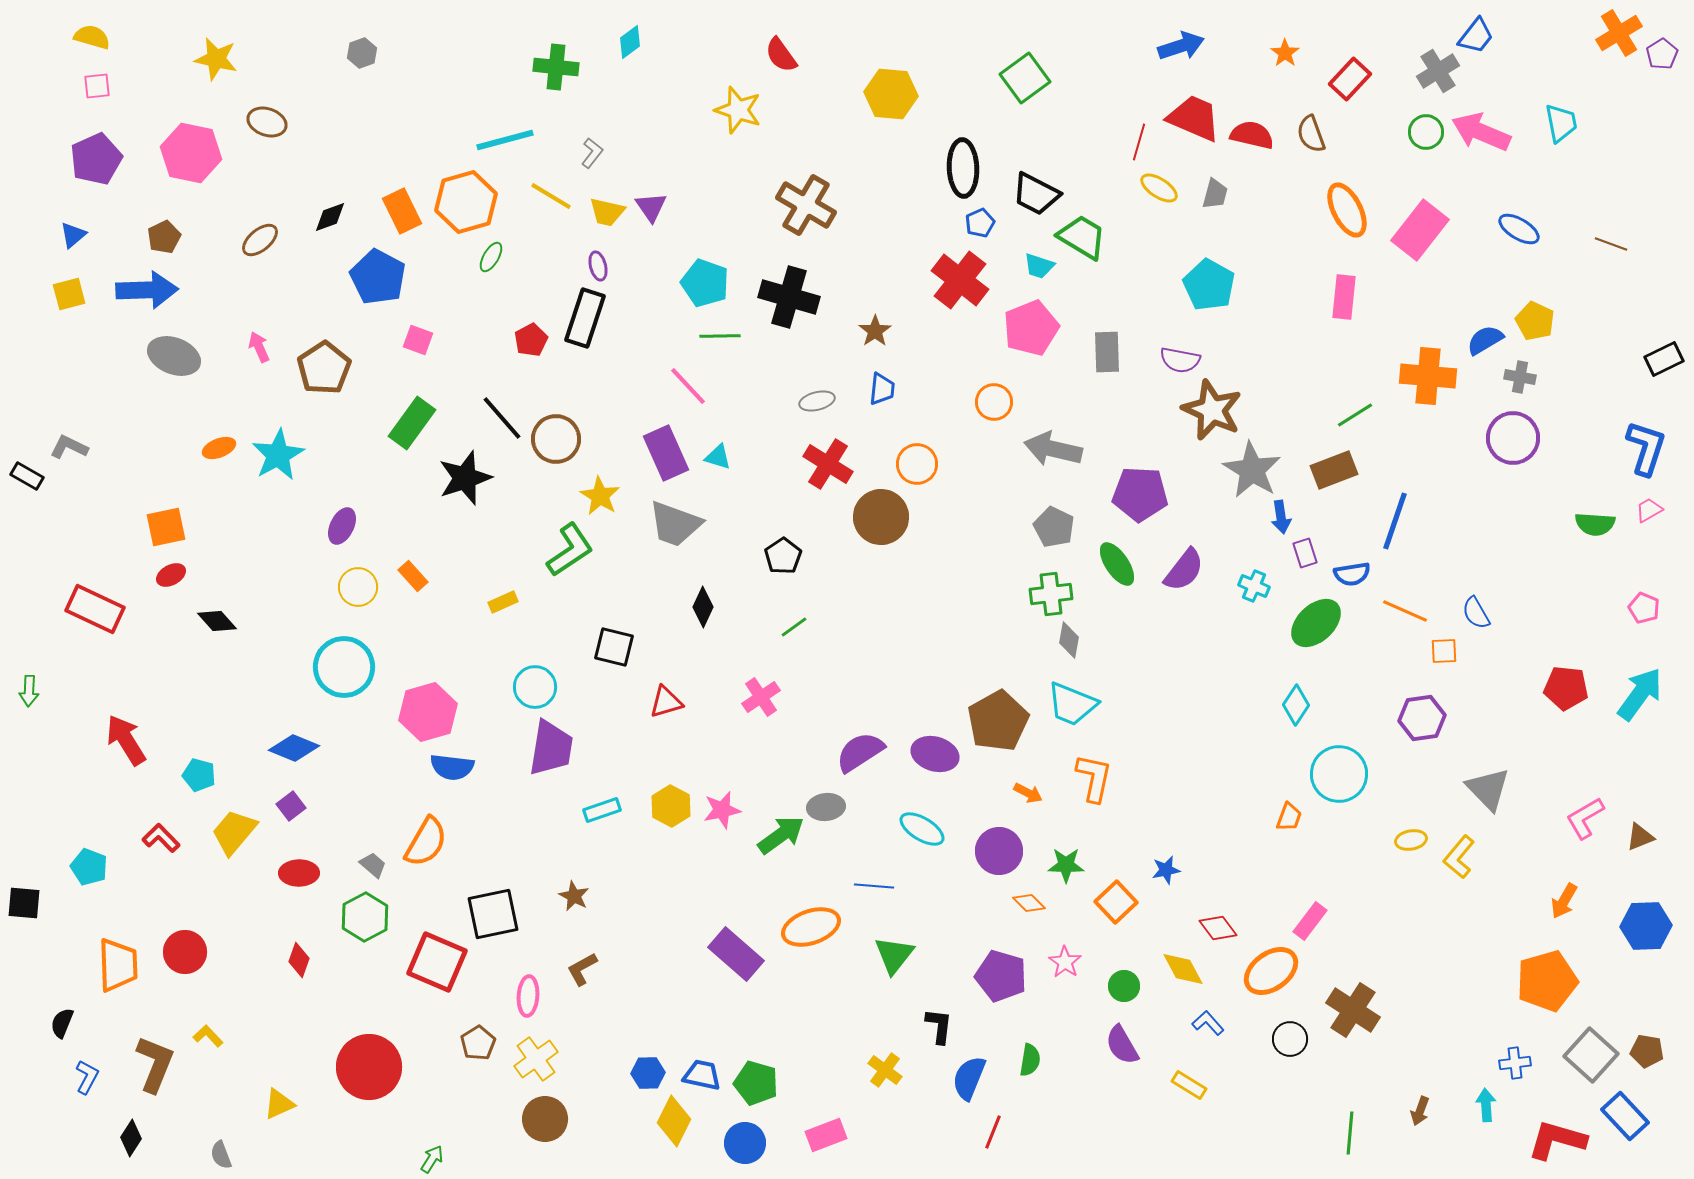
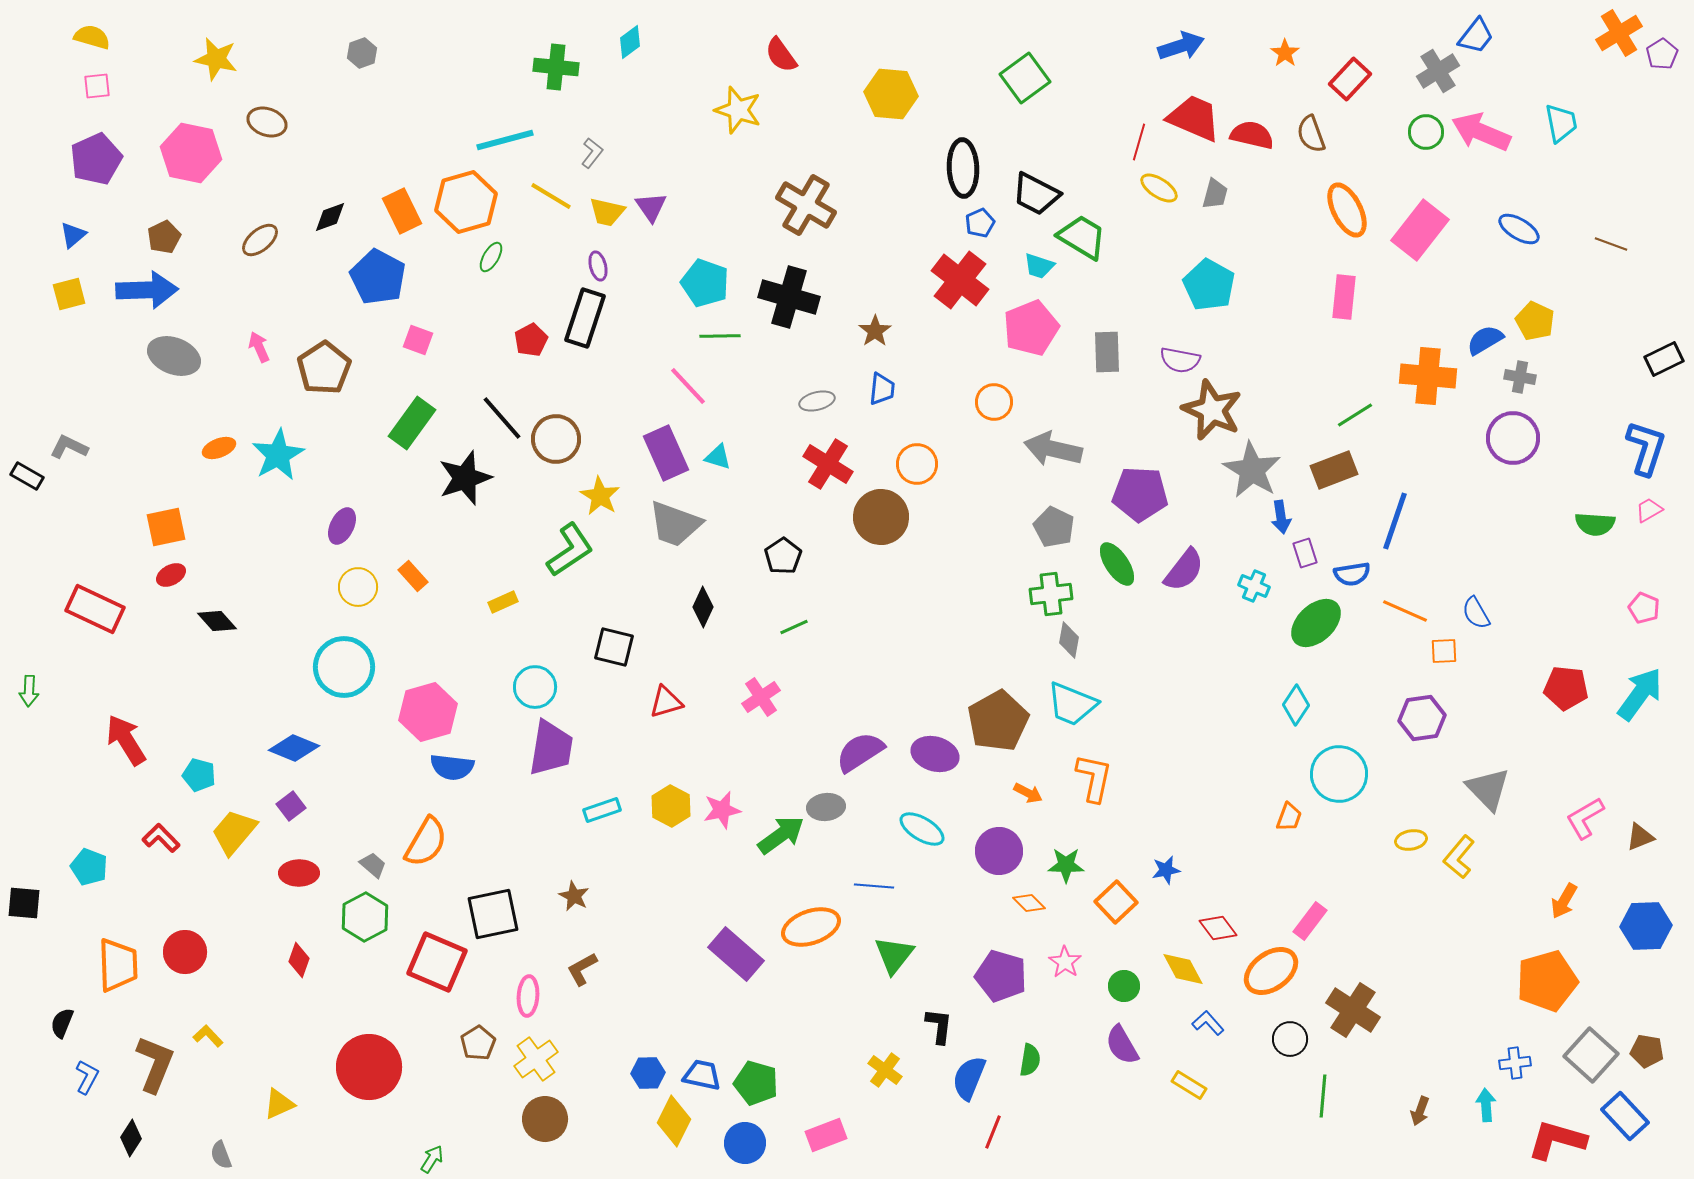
green line at (794, 627): rotated 12 degrees clockwise
green line at (1350, 1133): moved 27 px left, 37 px up
